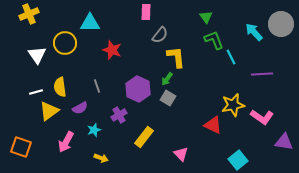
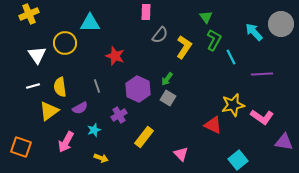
green L-shape: rotated 50 degrees clockwise
red star: moved 3 px right, 6 px down
yellow L-shape: moved 8 px right, 10 px up; rotated 40 degrees clockwise
white line: moved 3 px left, 6 px up
